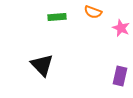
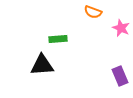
green rectangle: moved 1 px right, 22 px down
black triangle: rotated 50 degrees counterclockwise
purple rectangle: rotated 36 degrees counterclockwise
